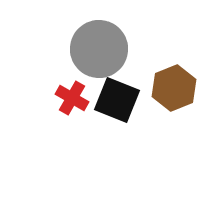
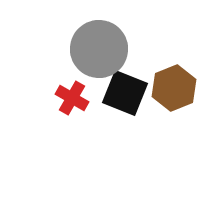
black square: moved 8 px right, 7 px up
